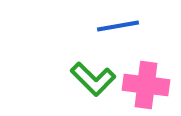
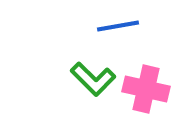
pink cross: moved 4 px down; rotated 6 degrees clockwise
